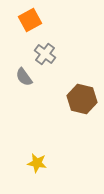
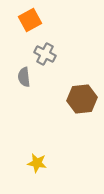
gray cross: rotated 10 degrees counterclockwise
gray semicircle: rotated 30 degrees clockwise
brown hexagon: rotated 20 degrees counterclockwise
